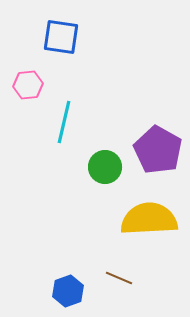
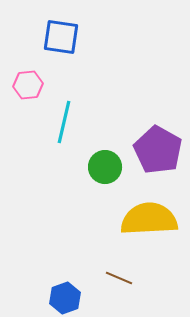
blue hexagon: moved 3 px left, 7 px down
